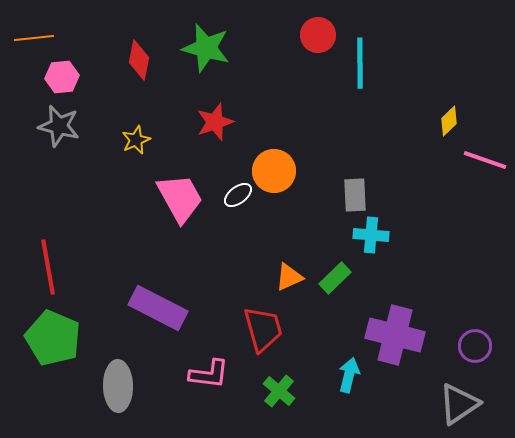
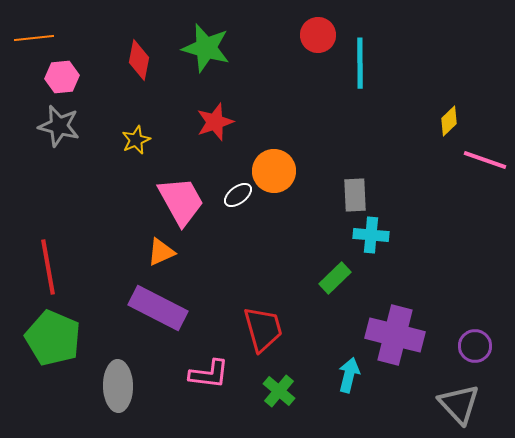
pink trapezoid: moved 1 px right, 3 px down
orange triangle: moved 128 px left, 25 px up
gray triangle: rotated 39 degrees counterclockwise
